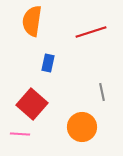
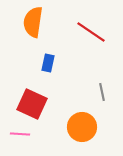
orange semicircle: moved 1 px right, 1 px down
red line: rotated 52 degrees clockwise
red square: rotated 16 degrees counterclockwise
